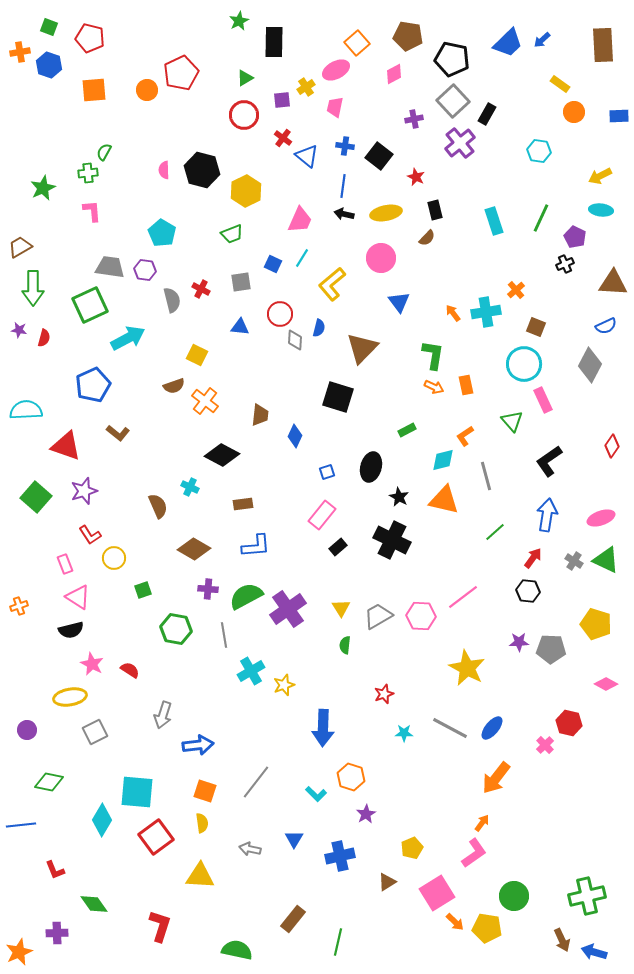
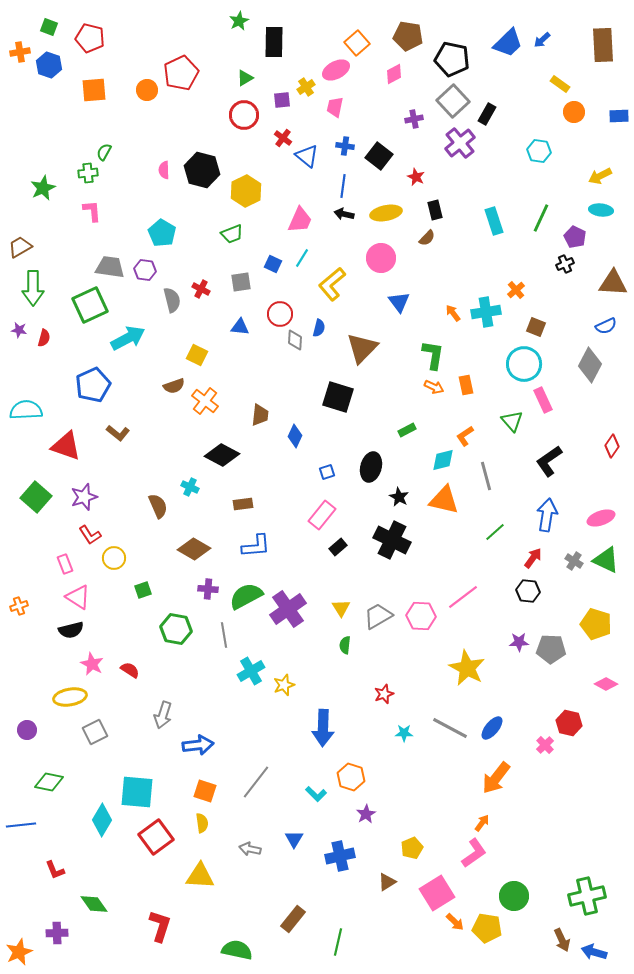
purple star at (84, 491): moved 6 px down
